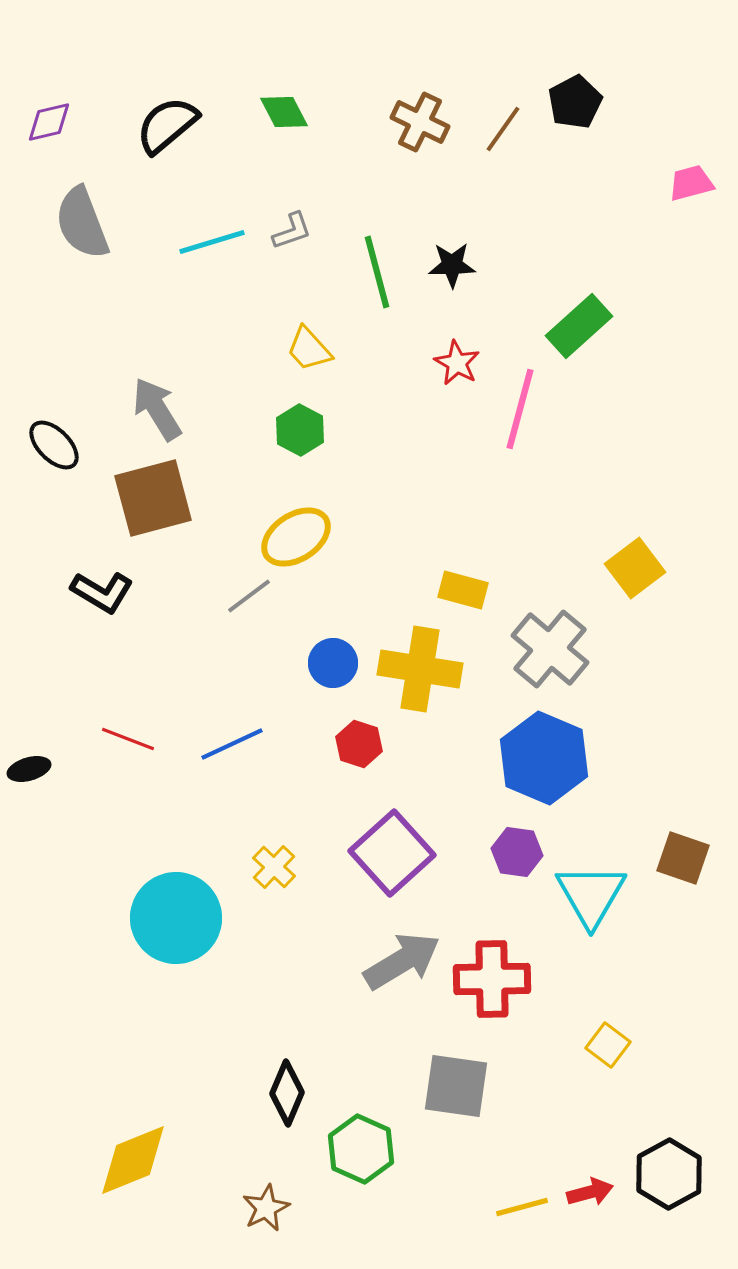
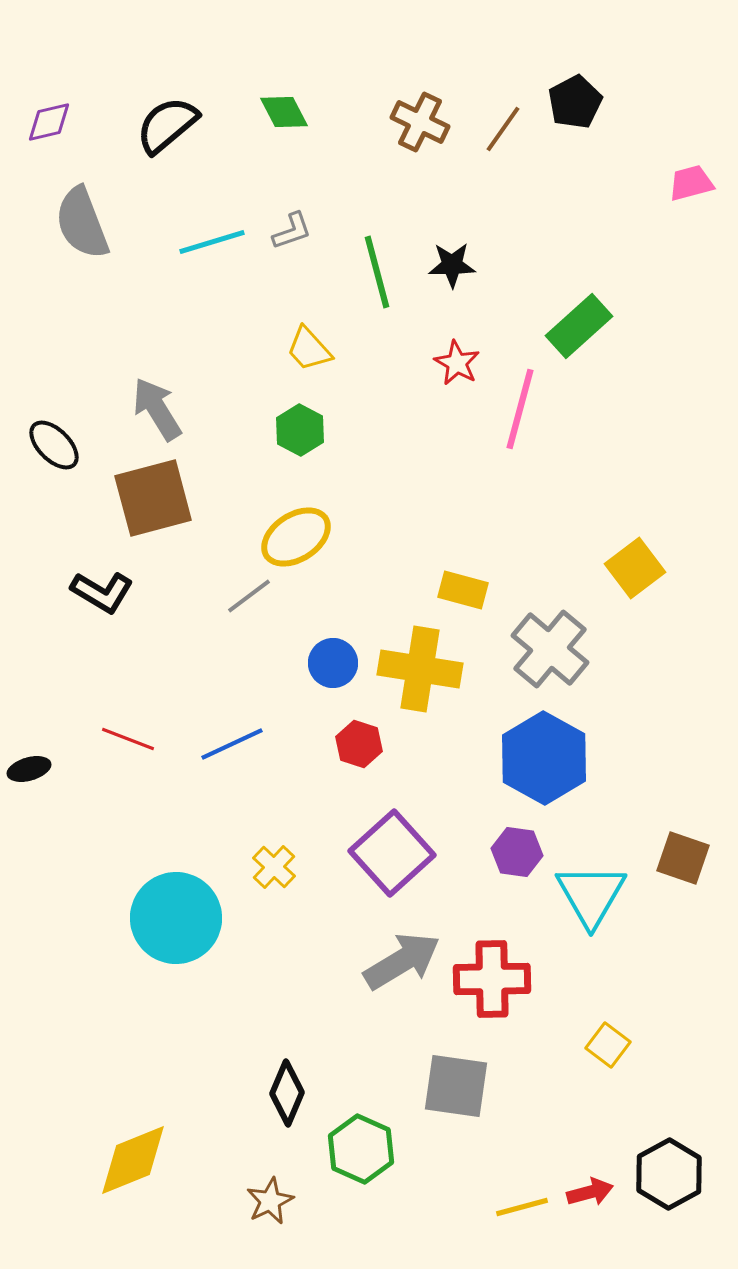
blue hexagon at (544, 758): rotated 6 degrees clockwise
brown star at (266, 1208): moved 4 px right, 7 px up
